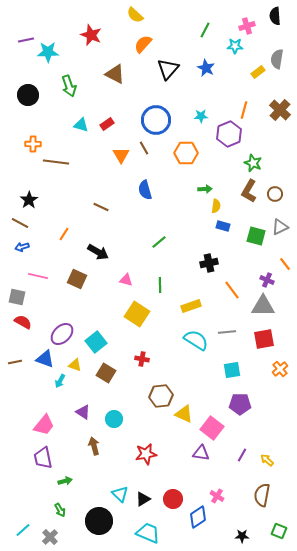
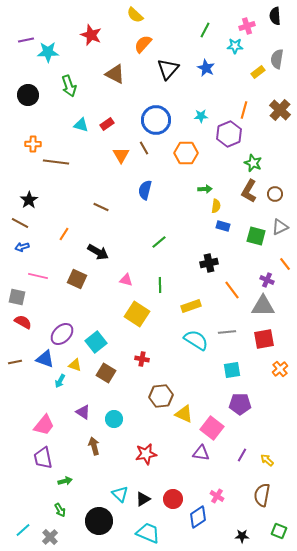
blue semicircle at (145, 190): rotated 30 degrees clockwise
